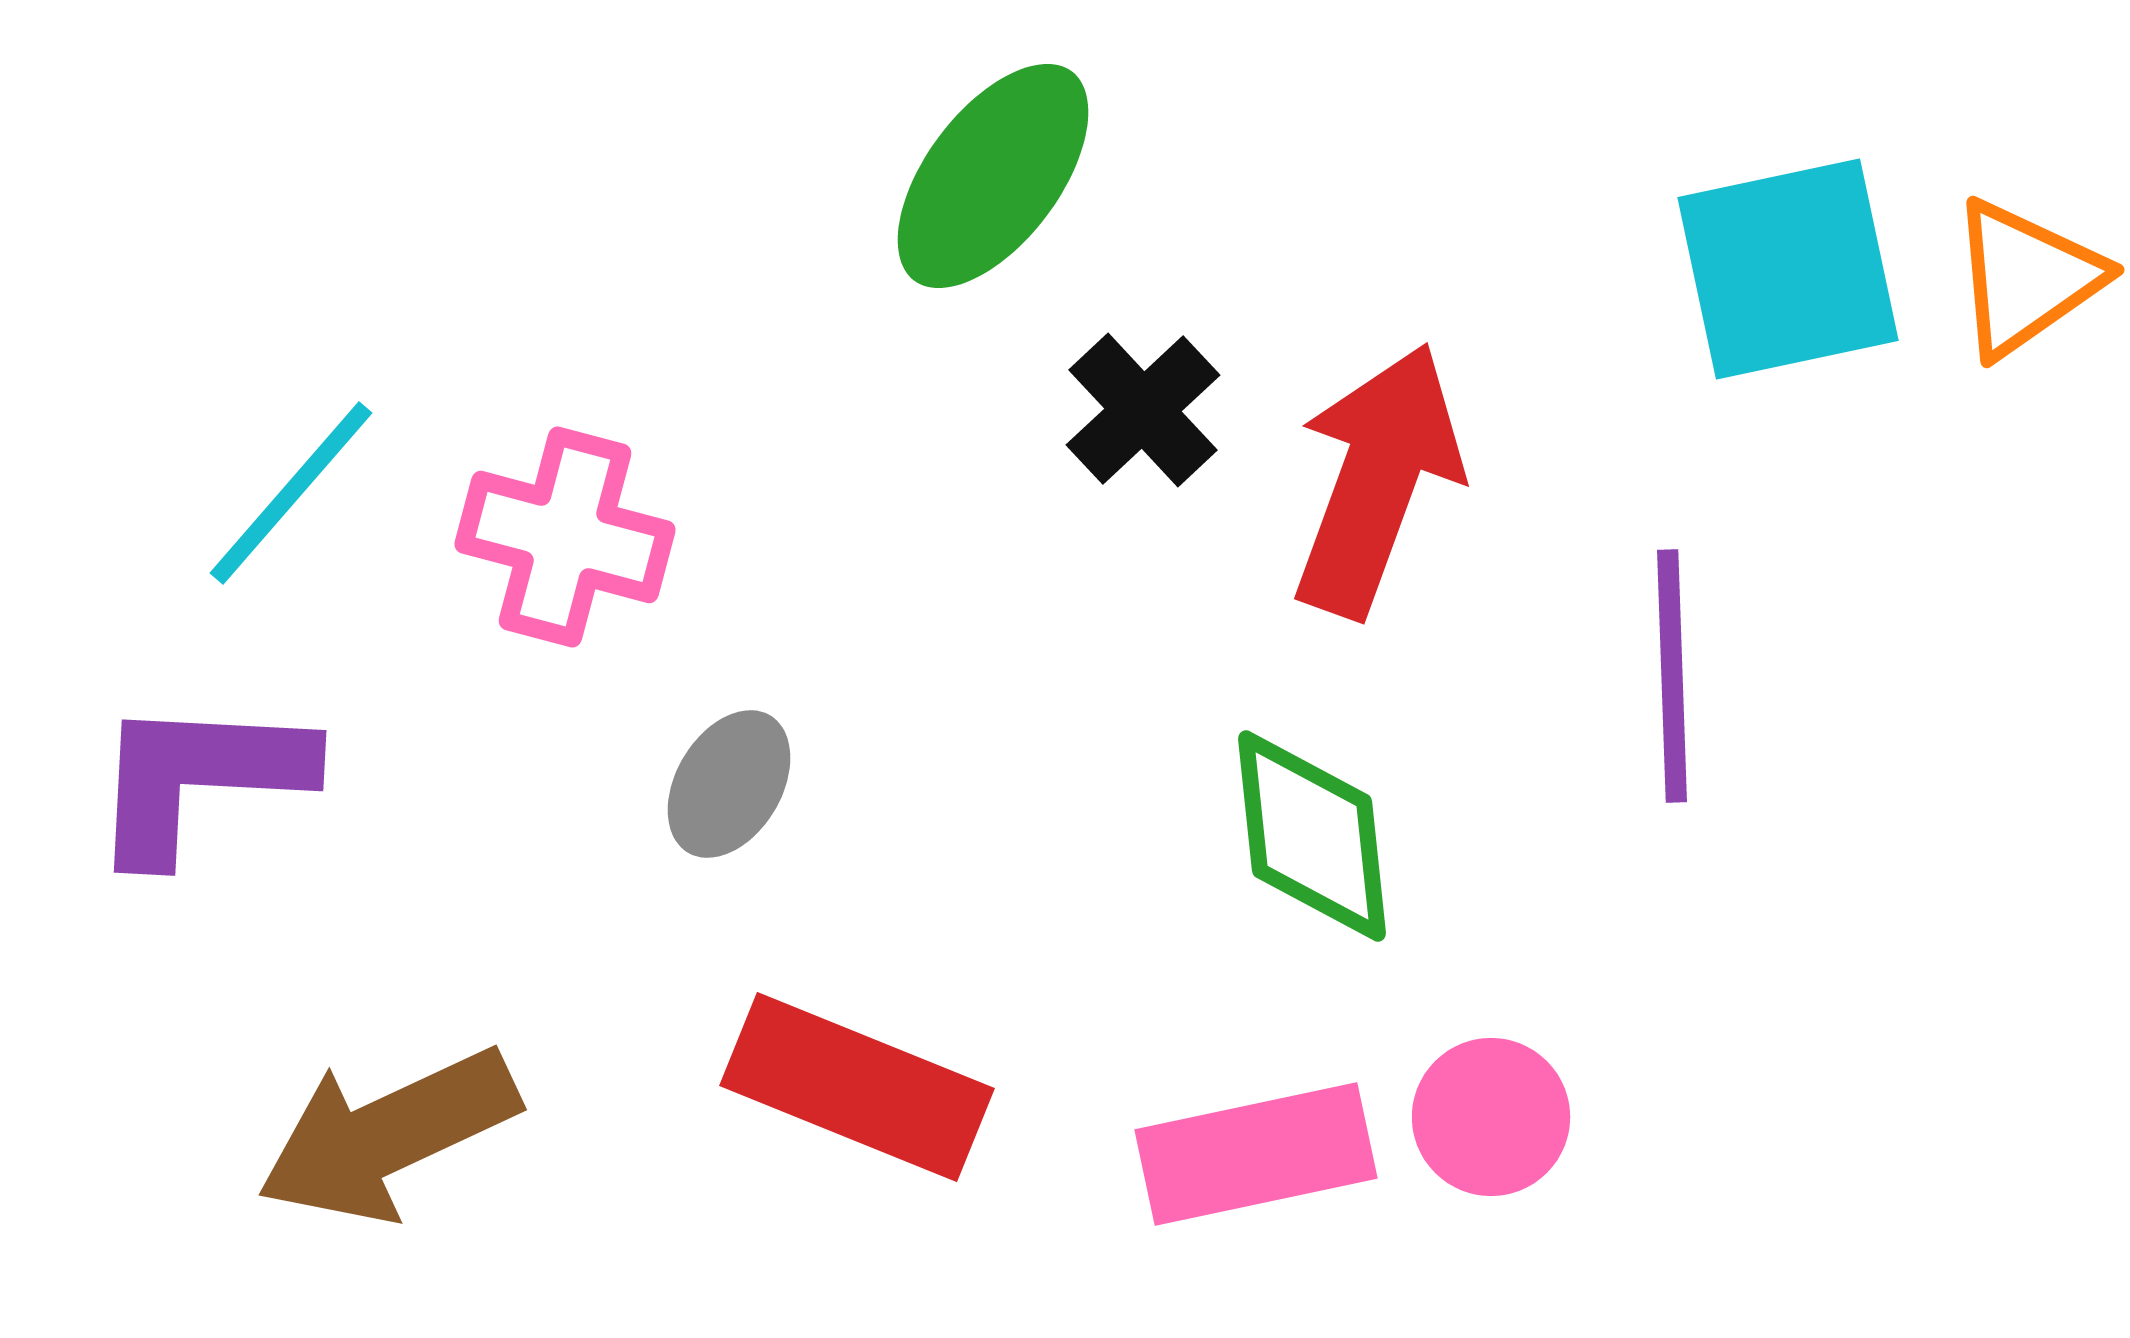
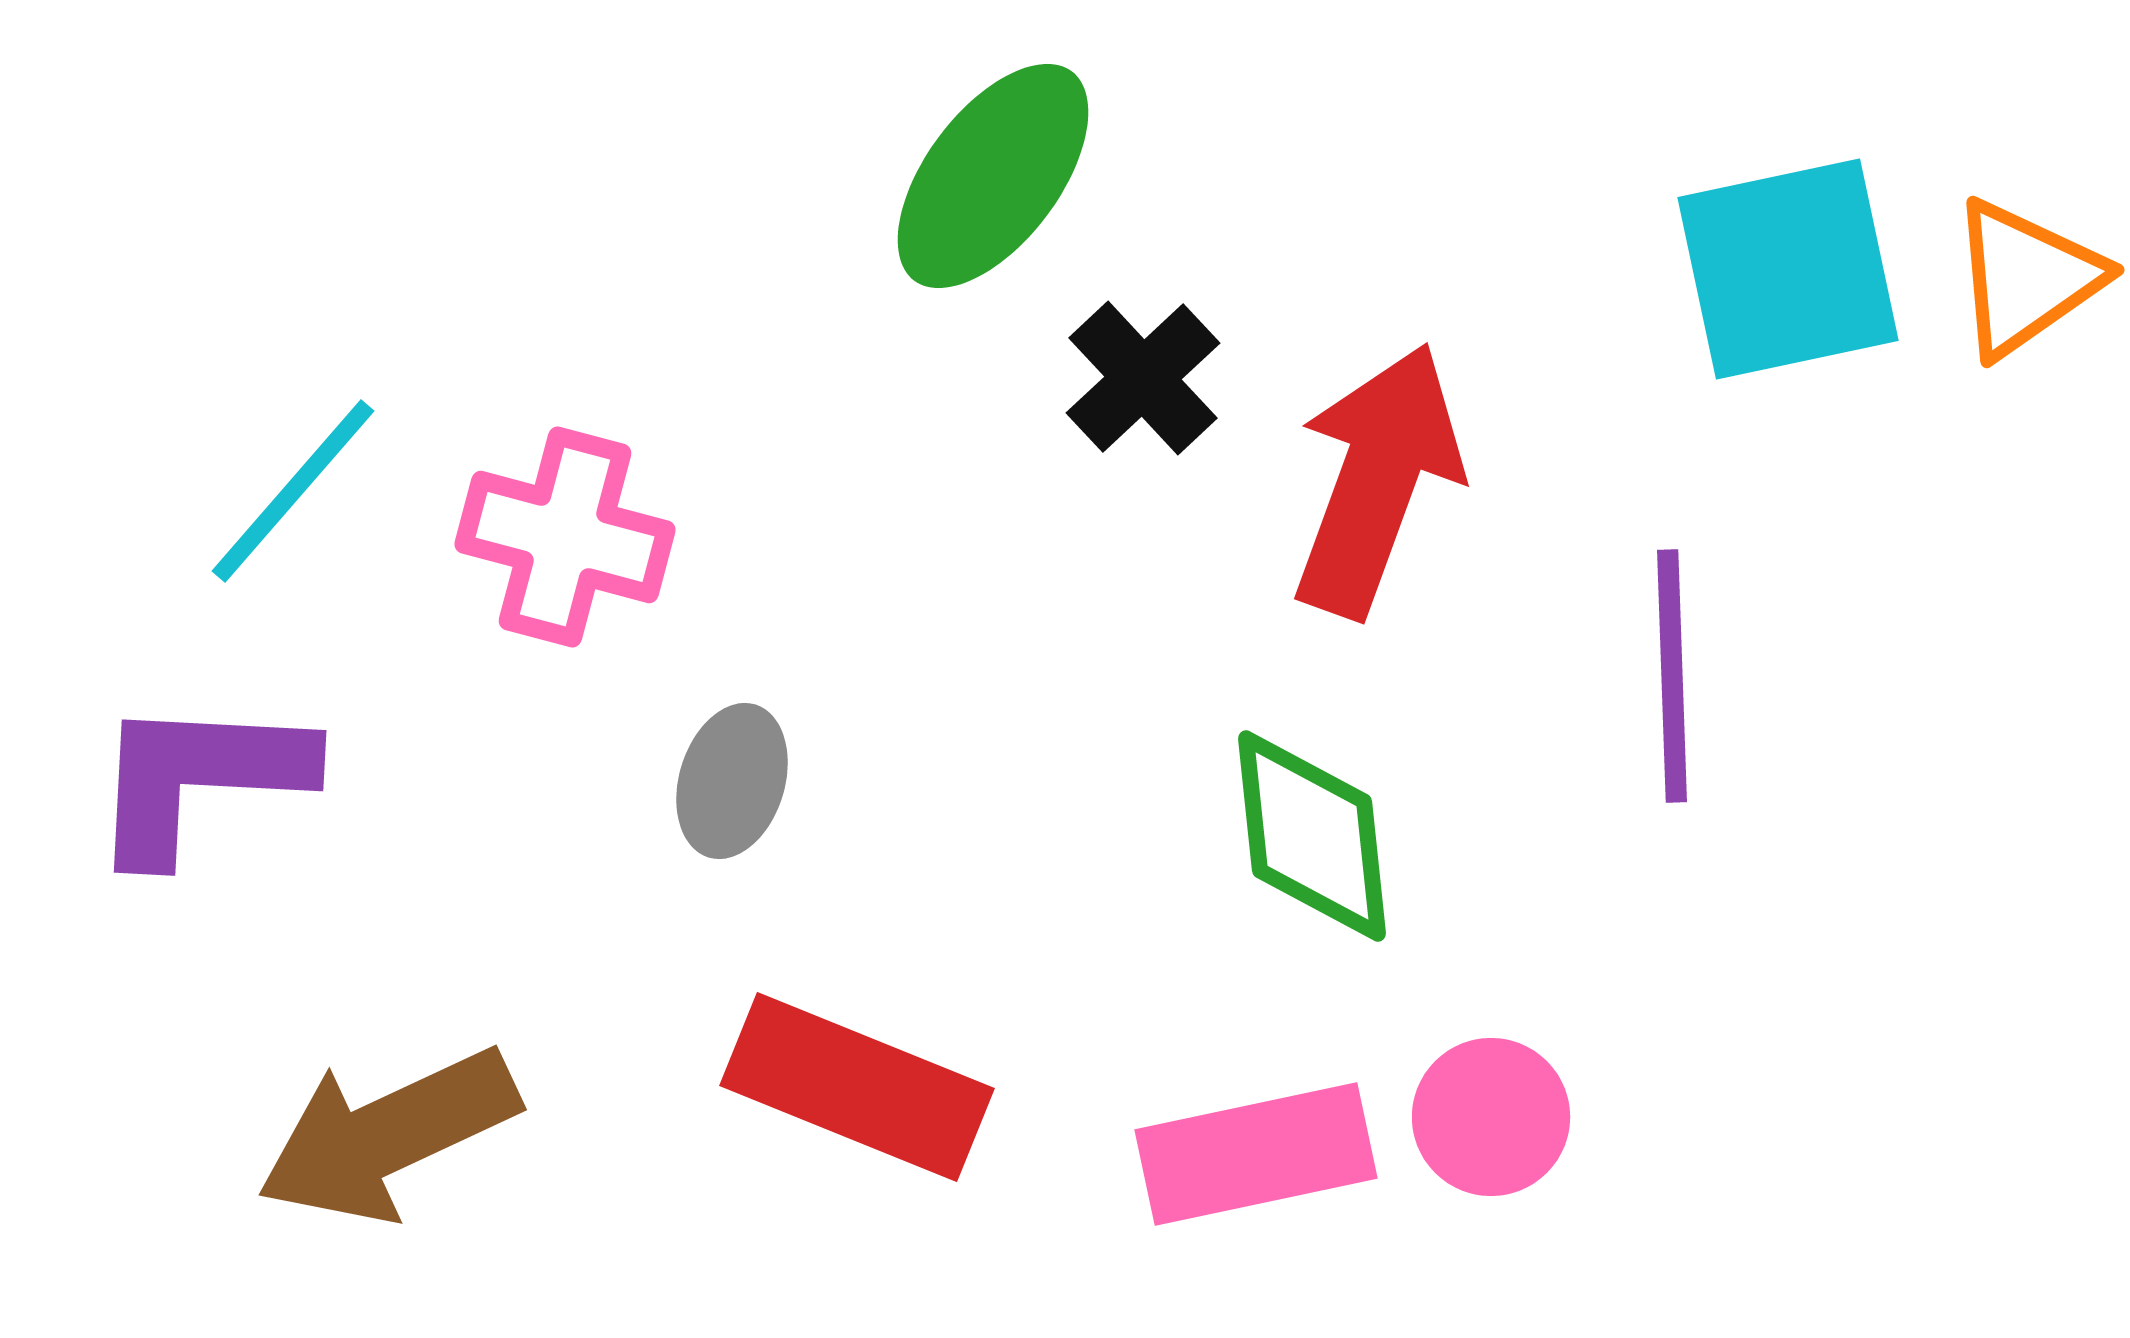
black cross: moved 32 px up
cyan line: moved 2 px right, 2 px up
gray ellipse: moved 3 px right, 3 px up; rotated 14 degrees counterclockwise
